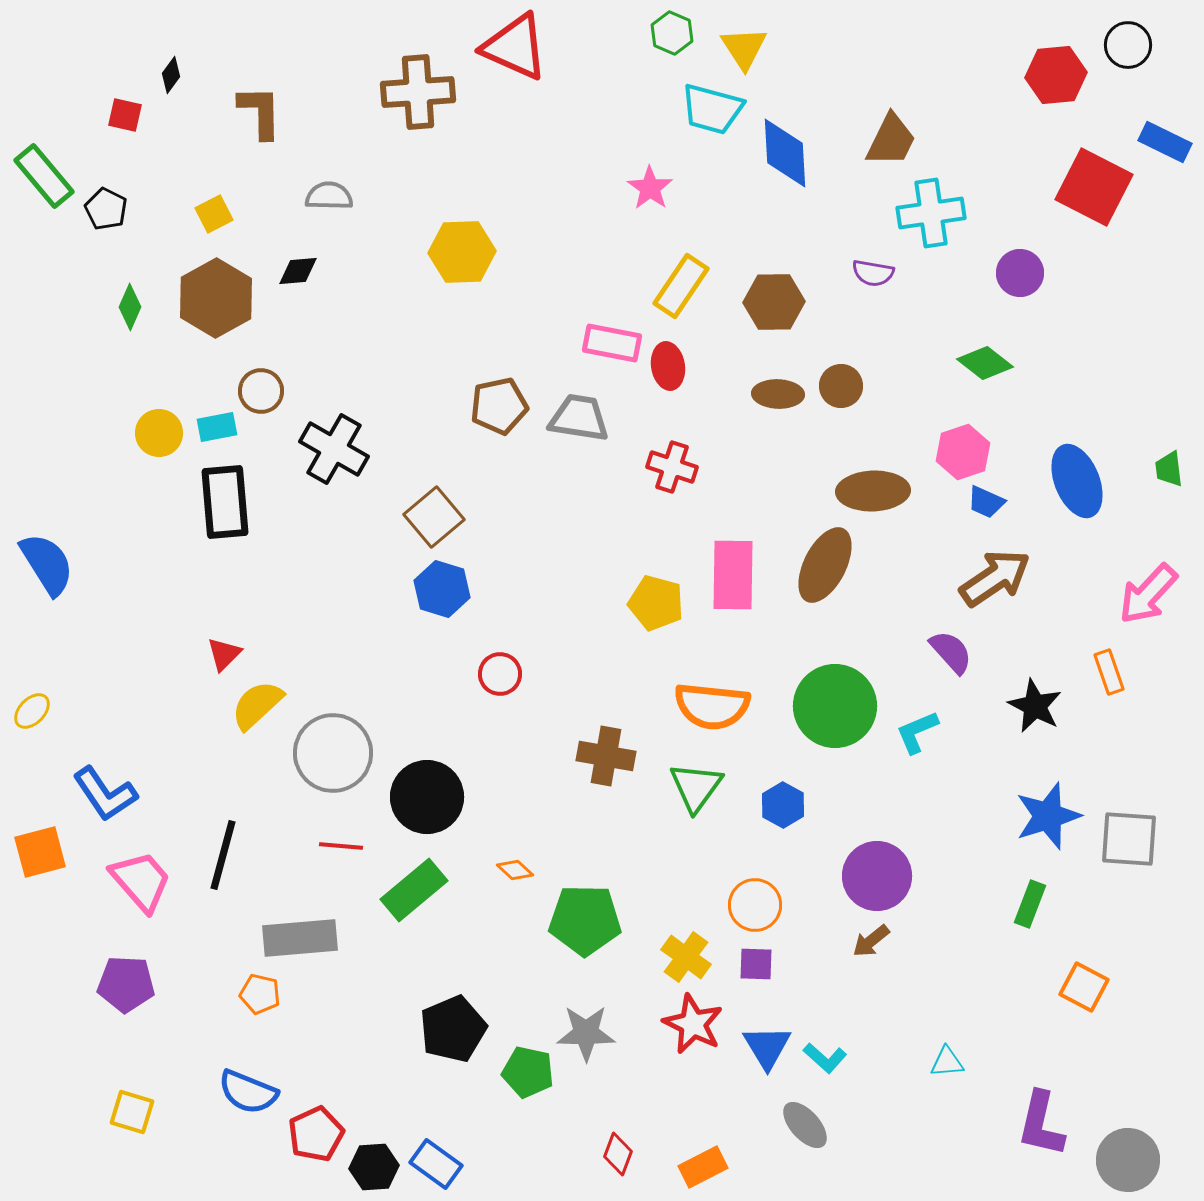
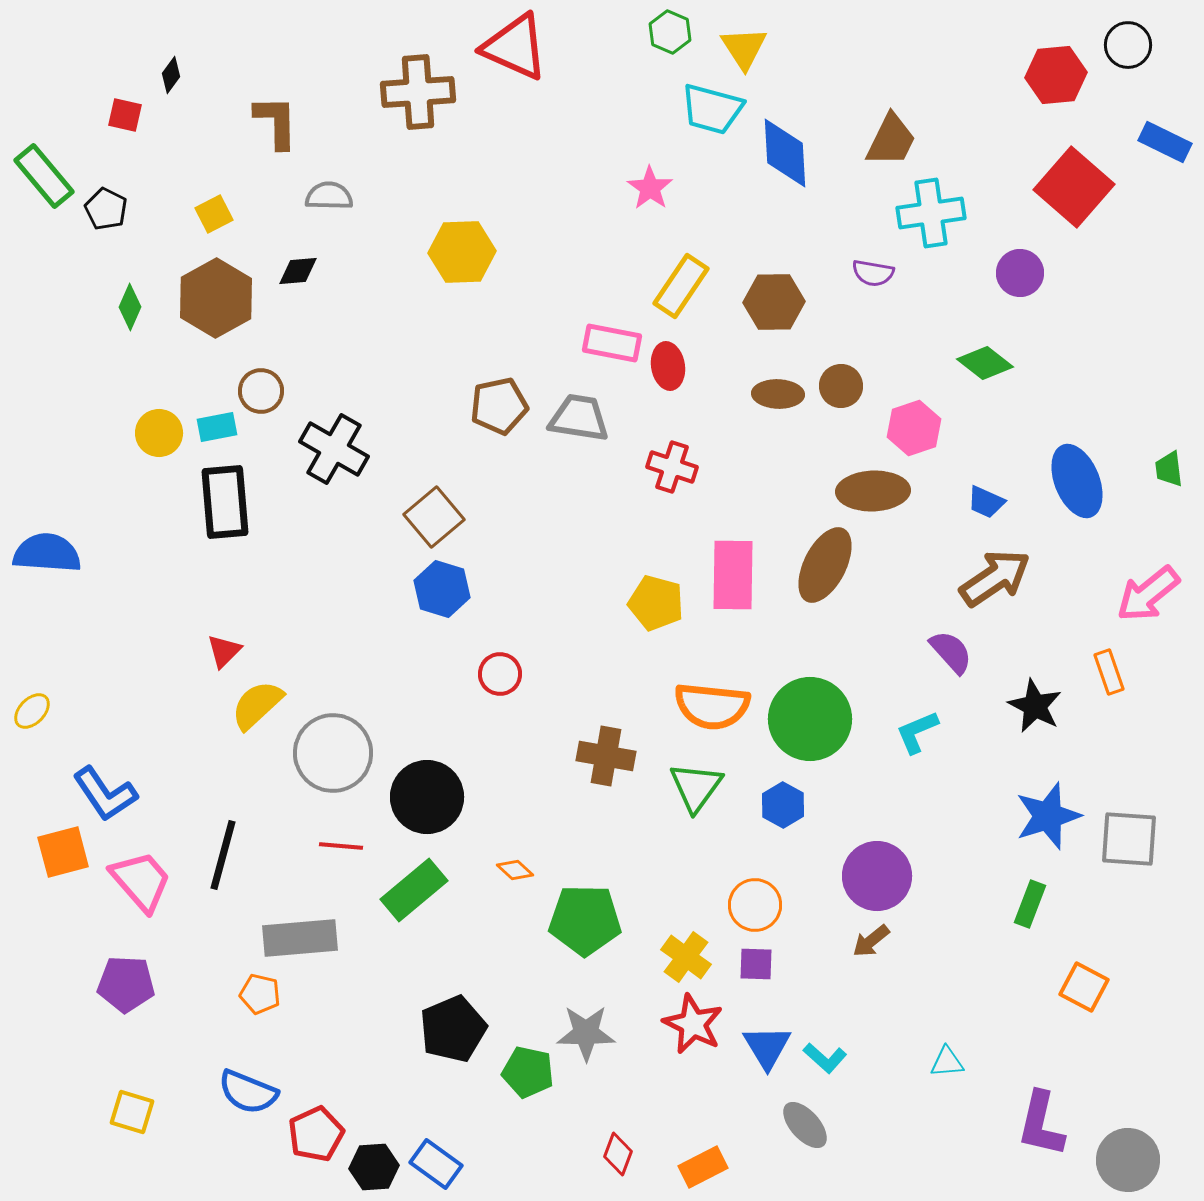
green hexagon at (672, 33): moved 2 px left, 1 px up
brown L-shape at (260, 112): moved 16 px right, 10 px down
red square at (1094, 187): moved 20 px left; rotated 14 degrees clockwise
pink hexagon at (963, 452): moved 49 px left, 24 px up
blue semicircle at (47, 564): moved 11 px up; rotated 54 degrees counterclockwise
pink arrow at (1148, 594): rotated 8 degrees clockwise
red triangle at (224, 654): moved 3 px up
green circle at (835, 706): moved 25 px left, 13 px down
orange square at (40, 852): moved 23 px right
